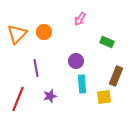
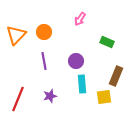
orange triangle: moved 1 px left, 1 px down
purple line: moved 8 px right, 7 px up
